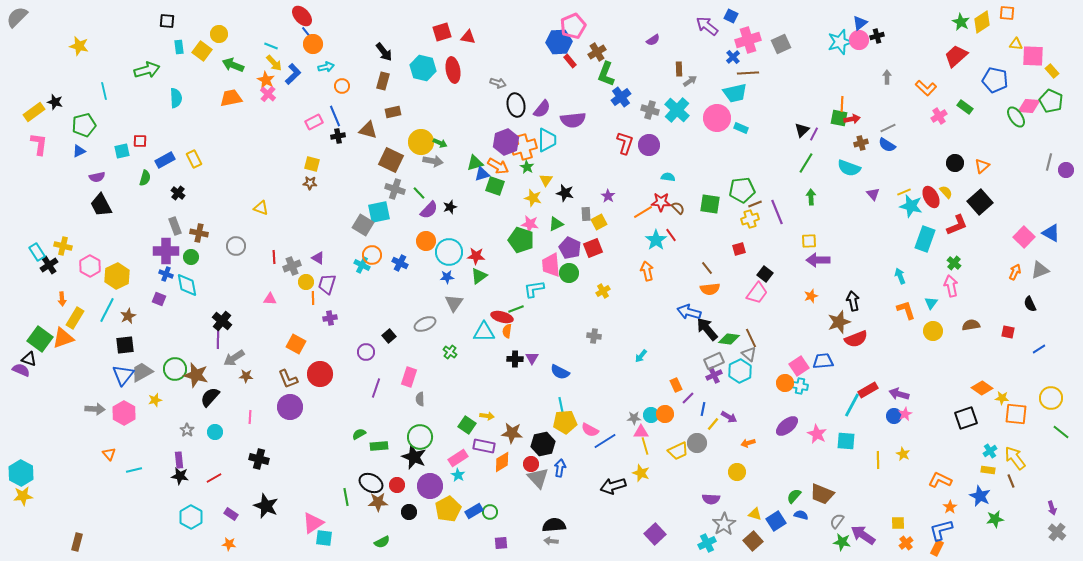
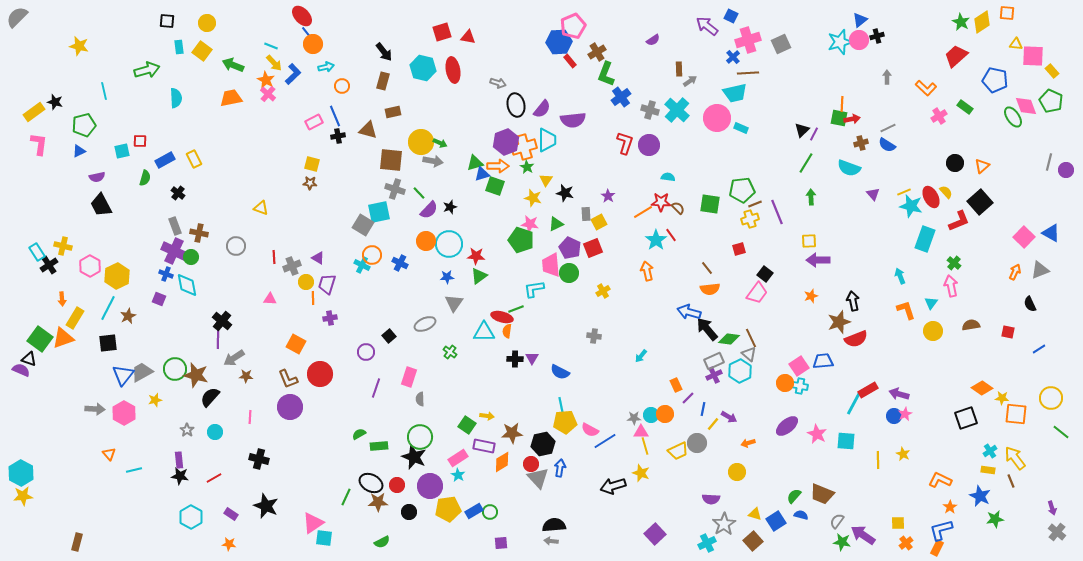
blue triangle at (860, 23): moved 3 px up
yellow circle at (219, 34): moved 12 px left, 11 px up
pink diamond at (1029, 106): moved 3 px left; rotated 65 degrees clockwise
green ellipse at (1016, 117): moved 3 px left
brown square at (391, 160): rotated 20 degrees counterclockwise
orange arrow at (498, 166): rotated 30 degrees counterclockwise
red L-shape at (957, 225): moved 2 px right, 4 px up
purple cross at (166, 251): moved 8 px right; rotated 25 degrees clockwise
cyan circle at (449, 252): moved 8 px up
cyan line at (107, 310): moved 1 px right, 2 px up
black square at (125, 345): moved 17 px left, 2 px up
cyan line at (852, 405): moved 2 px right, 2 px up
brown star at (512, 433): rotated 10 degrees counterclockwise
green line at (346, 497): rotated 36 degrees clockwise
yellow pentagon at (448, 509): rotated 20 degrees clockwise
